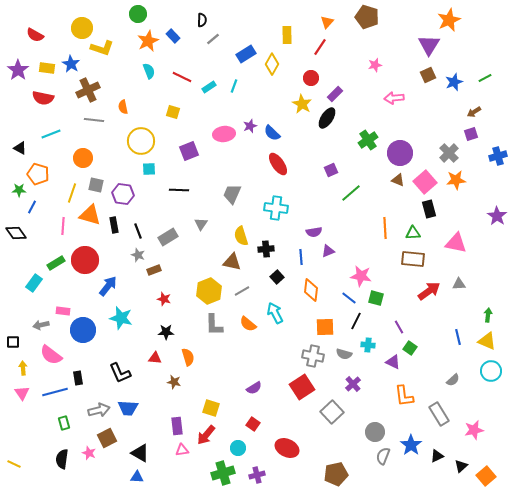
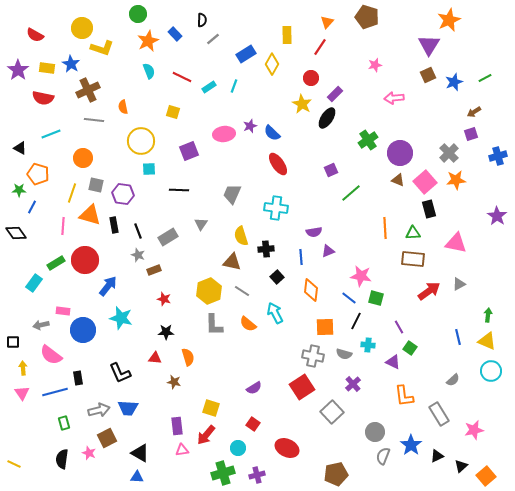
blue rectangle at (173, 36): moved 2 px right, 2 px up
gray triangle at (459, 284): rotated 24 degrees counterclockwise
gray line at (242, 291): rotated 63 degrees clockwise
